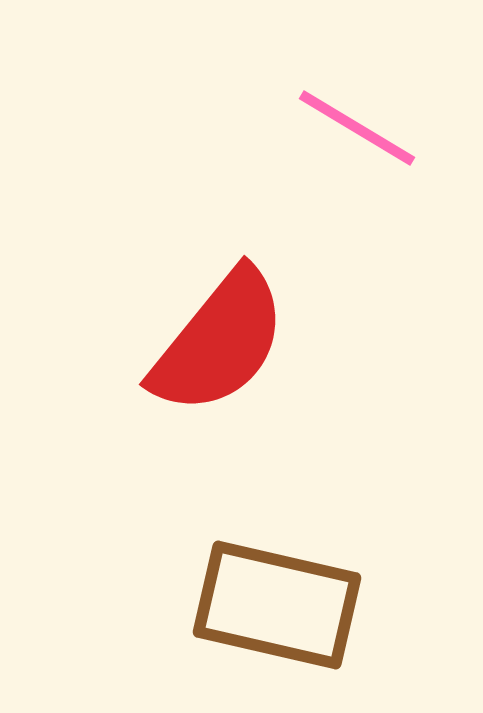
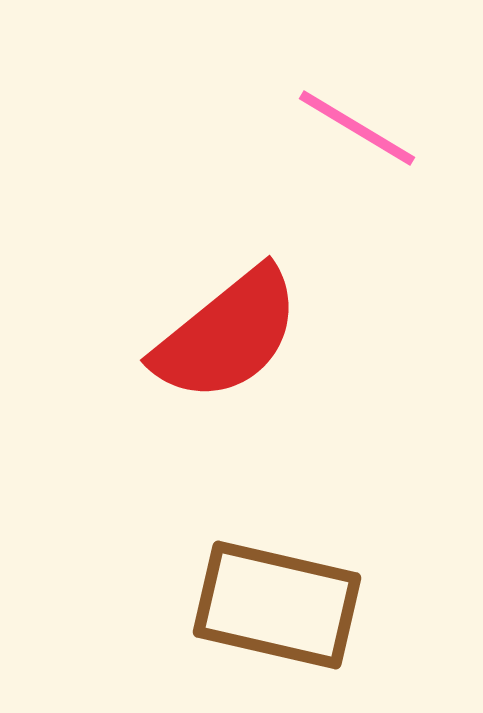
red semicircle: moved 8 px right, 7 px up; rotated 12 degrees clockwise
